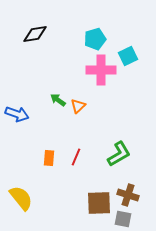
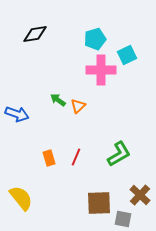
cyan square: moved 1 px left, 1 px up
orange rectangle: rotated 21 degrees counterclockwise
brown cross: moved 12 px right; rotated 25 degrees clockwise
